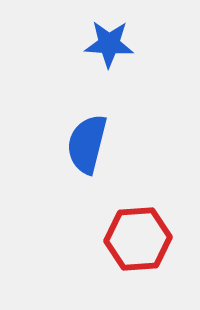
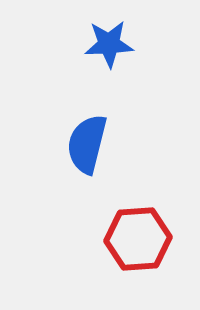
blue star: rotated 6 degrees counterclockwise
